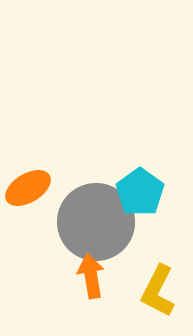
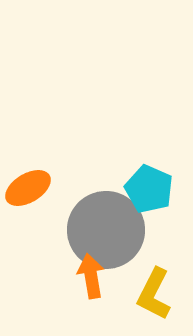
cyan pentagon: moved 9 px right, 3 px up; rotated 12 degrees counterclockwise
gray circle: moved 10 px right, 8 px down
yellow L-shape: moved 4 px left, 3 px down
